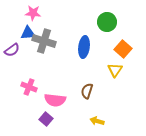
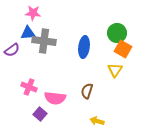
green circle: moved 10 px right, 11 px down
gray cross: rotated 10 degrees counterclockwise
orange square: rotated 12 degrees counterclockwise
pink semicircle: moved 2 px up
purple square: moved 6 px left, 5 px up
